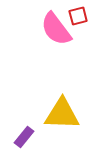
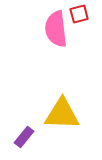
red square: moved 1 px right, 2 px up
pink semicircle: rotated 30 degrees clockwise
